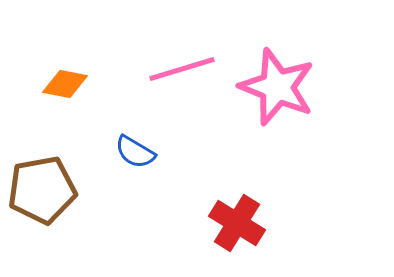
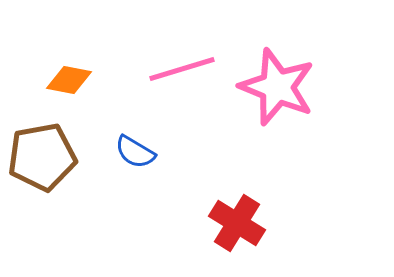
orange diamond: moved 4 px right, 4 px up
brown pentagon: moved 33 px up
